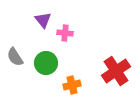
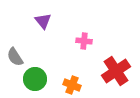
purple triangle: moved 1 px down
pink cross: moved 19 px right, 8 px down
green circle: moved 11 px left, 16 px down
orange cross: rotated 36 degrees clockwise
